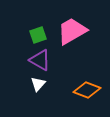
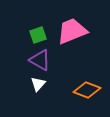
pink trapezoid: rotated 8 degrees clockwise
